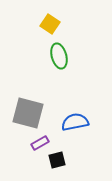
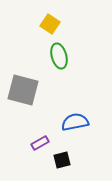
gray square: moved 5 px left, 23 px up
black square: moved 5 px right
